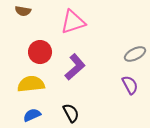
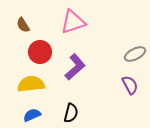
brown semicircle: moved 14 px down; rotated 49 degrees clockwise
black semicircle: rotated 42 degrees clockwise
